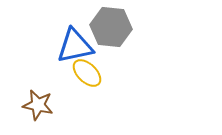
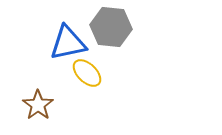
blue triangle: moved 7 px left, 3 px up
brown star: rotated 24 degrees clockwise
